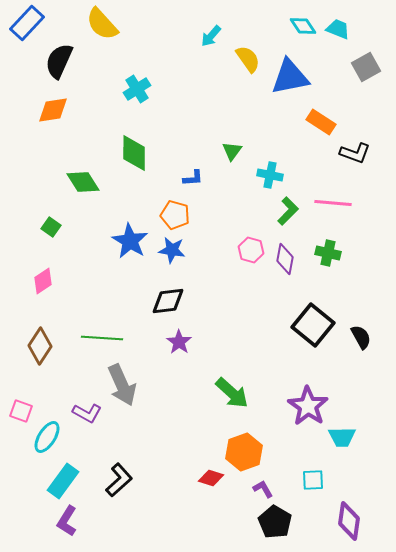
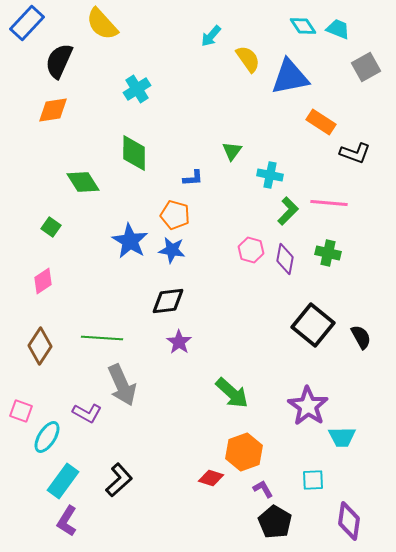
pink line at (333, 203): moved 4 px left
